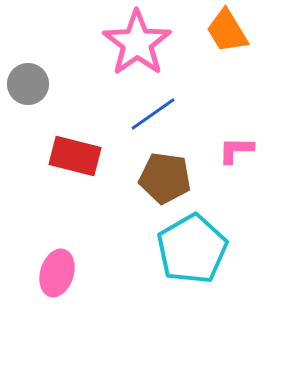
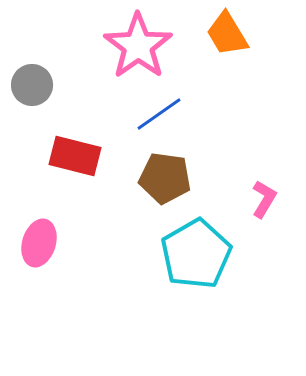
orange trapezoid: moved 3 px down
pink star: moved 1 px right, 3 px down
gray circle: moved 4 px right, 1 px down
blue line: moved 6 px right
pink L-shape: moved 28 px right, 49 px down; rotated 120 degrees clockwise
cyan pentagon: moved 4 px right, 5 px down
pink ellipse: moved 18 px left, 30 px up
